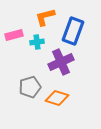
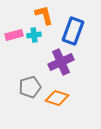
orange L-shape: moved 1 px left, 2 px up; rotated 90 degrees clockwise
cyan cross: moved 3 px left, 7 px up
